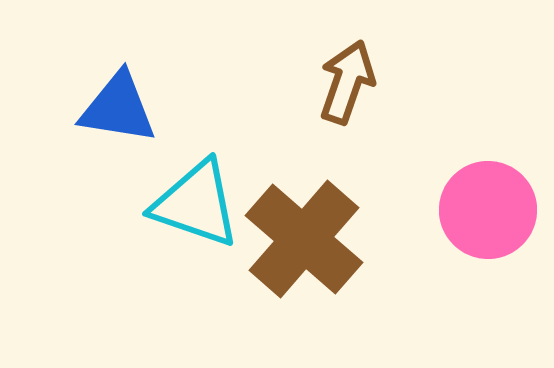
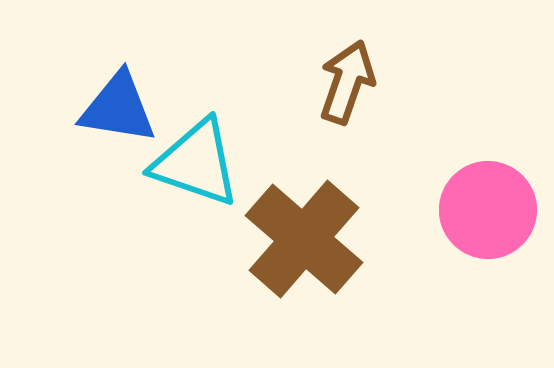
cyan triangle: moved 41 px up
